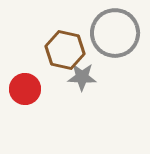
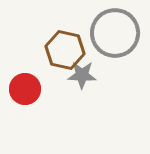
gray star: moved 2 px up
